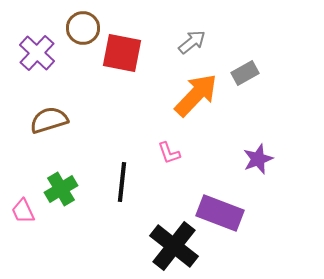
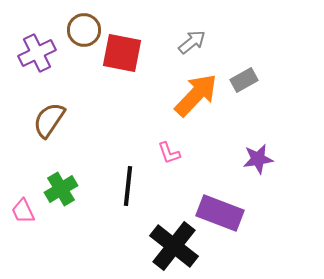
brown circle: moved 1 px right, 2 px down
purple cross: rotated 21 degrees clockwise
gray rectangle: moved 1 px left, 7 px down
brown semicircle: rotated 39 degrees counterclockwise
purple star: rotated 12 degrees clockwise
black line: moved 6 px right, 4 px down
